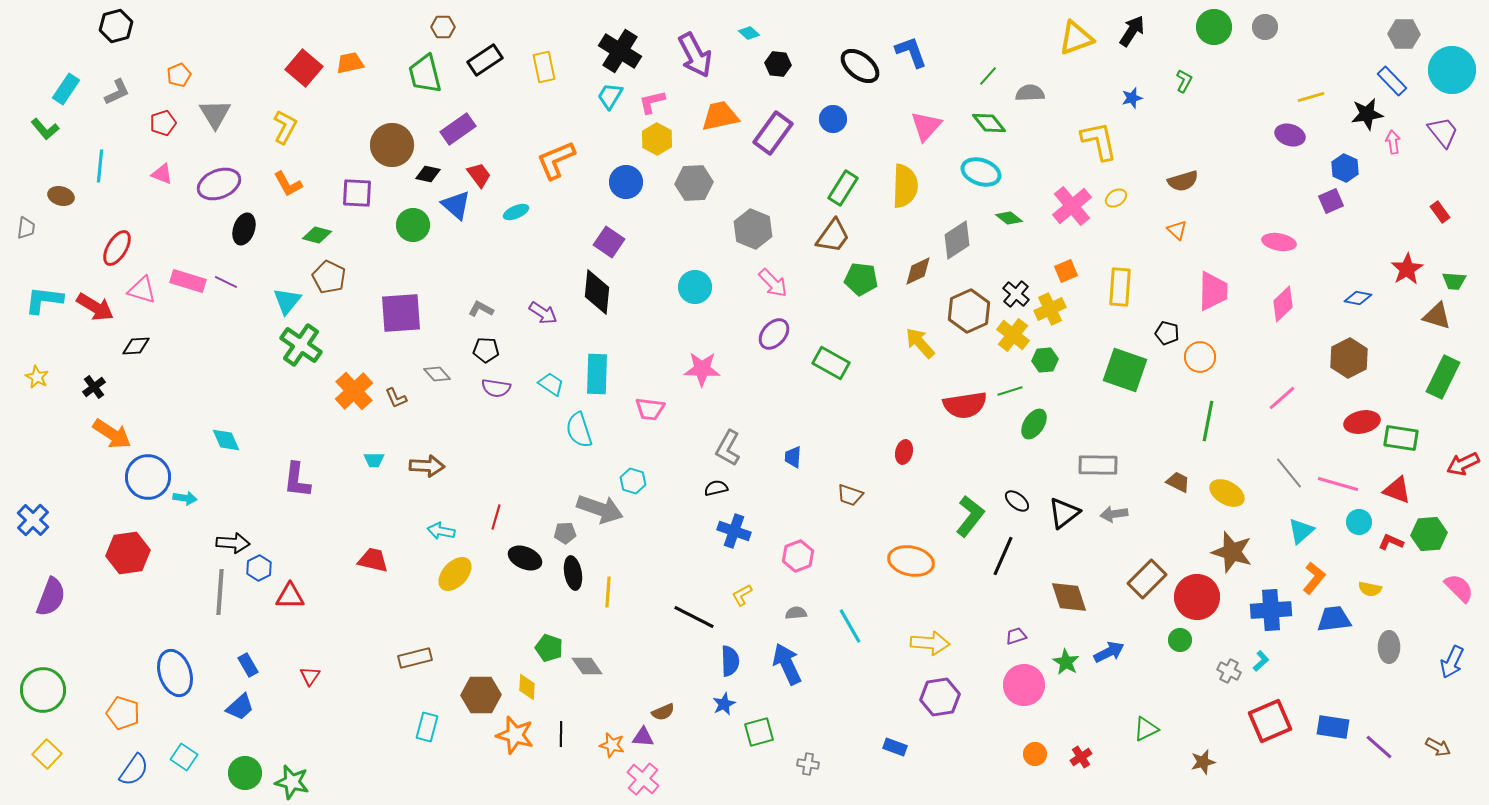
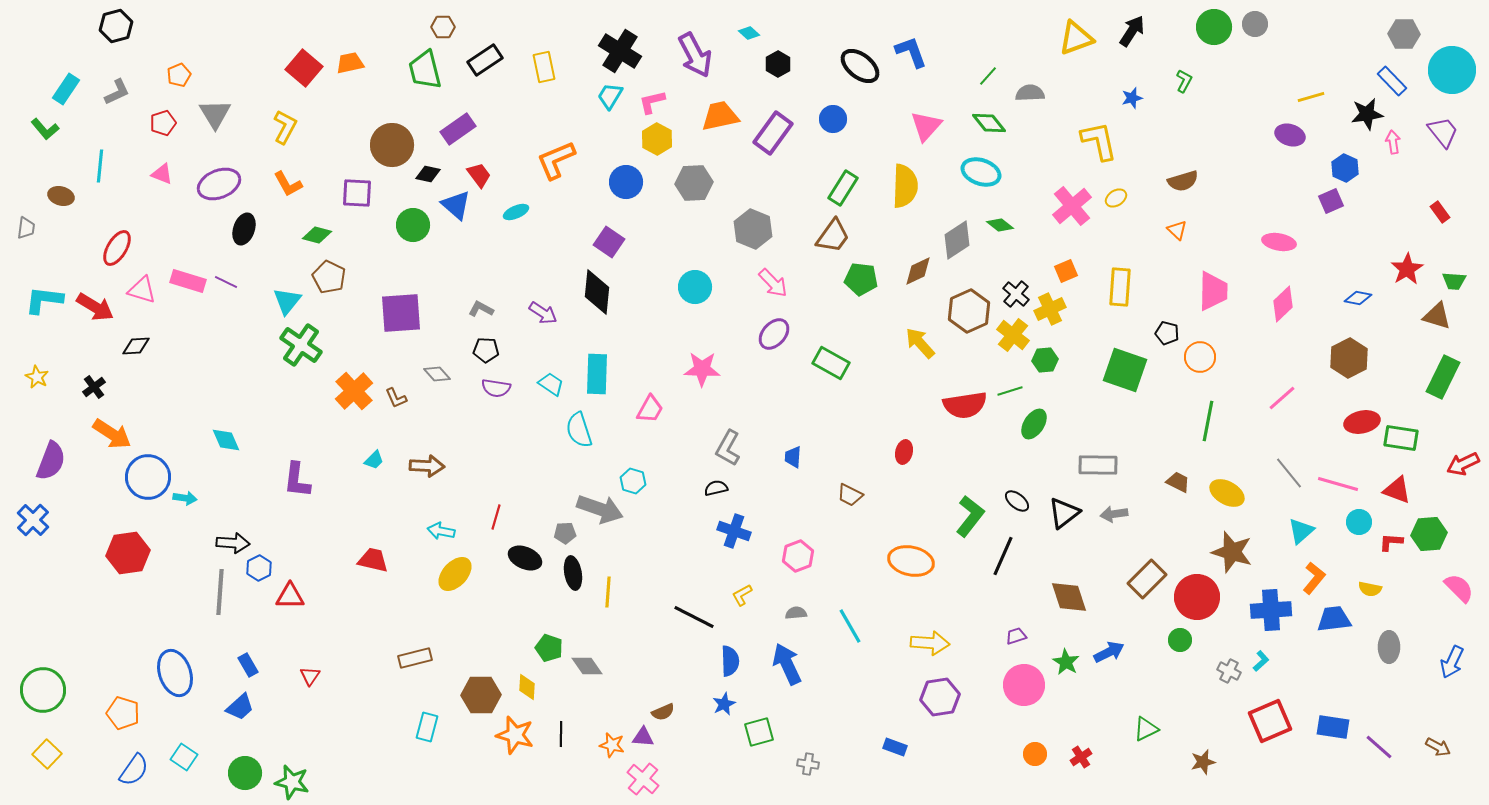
gray circle at (1265, 27): moved 10 px left, 3 px up
black hexagon at (778, 64): rotated 25 degrees clockwise
green trapezoid at (425, 74): moved 4 px up
green diamond at (1009, 218): moved 9 px left, 7 px down
pink trapezoid at (650, 409): rotated 68 degrees counterclockwise
cyan trapezoid at (374, 460): rotated 45 degrees counterclockwise
brown trapezoid at (850, 495): rotated 8 degrees clockwise
red L-shape at (1391, 542): rotated 20 degrees counterclockwise
purple semicircle at (51, 597): moved 136 px up
